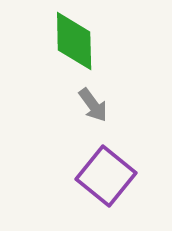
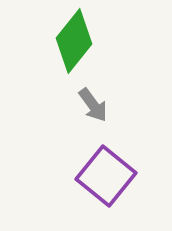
green diamond: rotated 40 degrees clockwise
